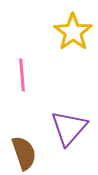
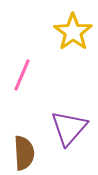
pink line: rotated 28 degrees clockwise
brown semicircle: rotated 16 degrees clockwise
